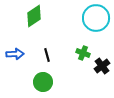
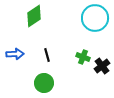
cyan circle: moved 1 px left
green cross: moved 4 px down
green circle: moved 1 px right, 1 px down
